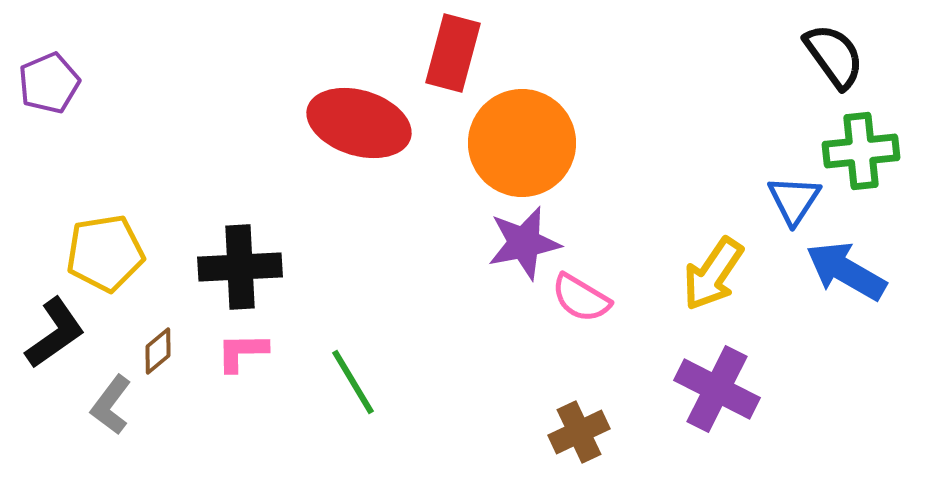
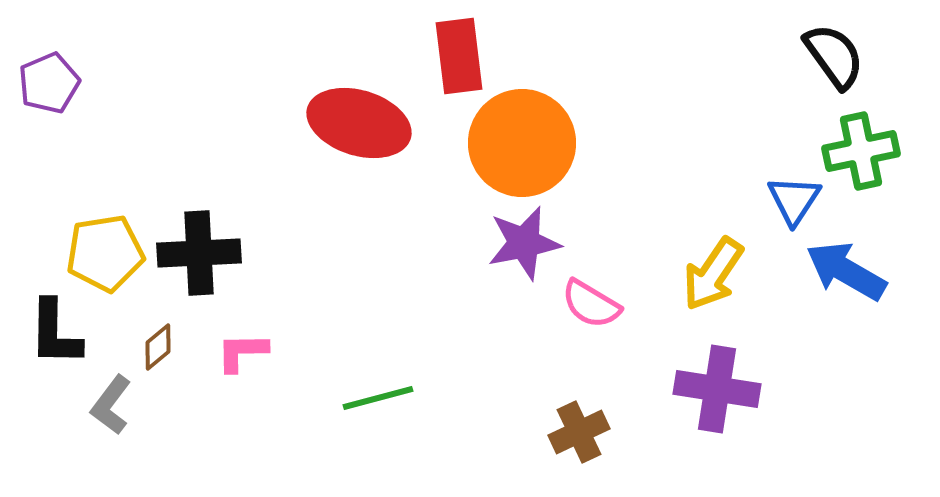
red rectangle: moved 6 px right, 3 px down; rotated 22 degrees counterclockwise
green cross: rotated 6 degrees counterclockwise
black cross: moved 41 px left, 14 px up
pink semicircle: moved 10 px right, 6 px down
black L-shape: rotated 126 degrees clockwise
brown diamond: moved 4 px up
green line: moved 25 px right, 16 px down; rotated 74 degrees counterclockwise
purple cross: rotated 18 degrees counterclockwise
